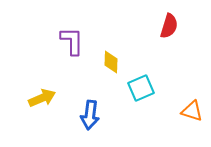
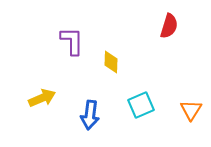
cyan square: moved 17 px down
orange triangle: moved 1 px left, 1 px up; rotated 45 degrees clockwise
